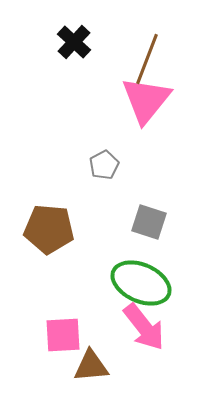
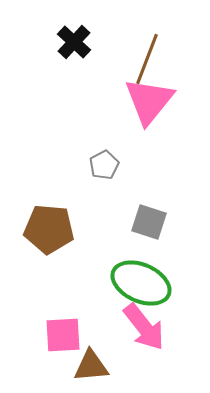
pink triangle: moved 3 px right, 1 px down
